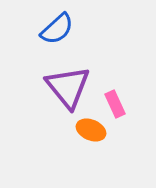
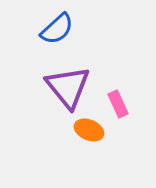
pink rectangle: moved 3 px right
orange ellipse: moved 2 px left
